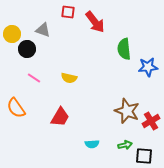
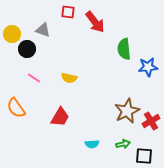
brown star: rotated 25 degrees clockwise
green arrow: moved 2 px left, 1 px up
